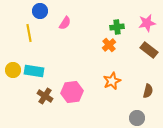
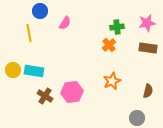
brown rectangle: moved 1 px left, 2 px up; rotated 30 degrees counterclockwise
